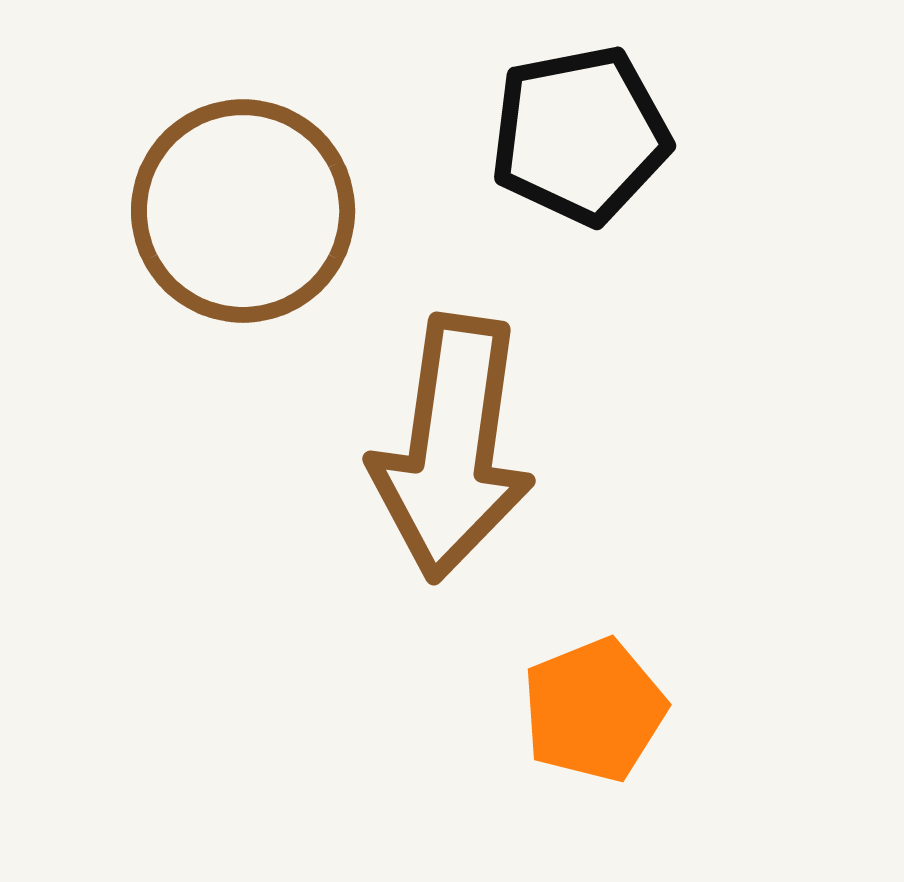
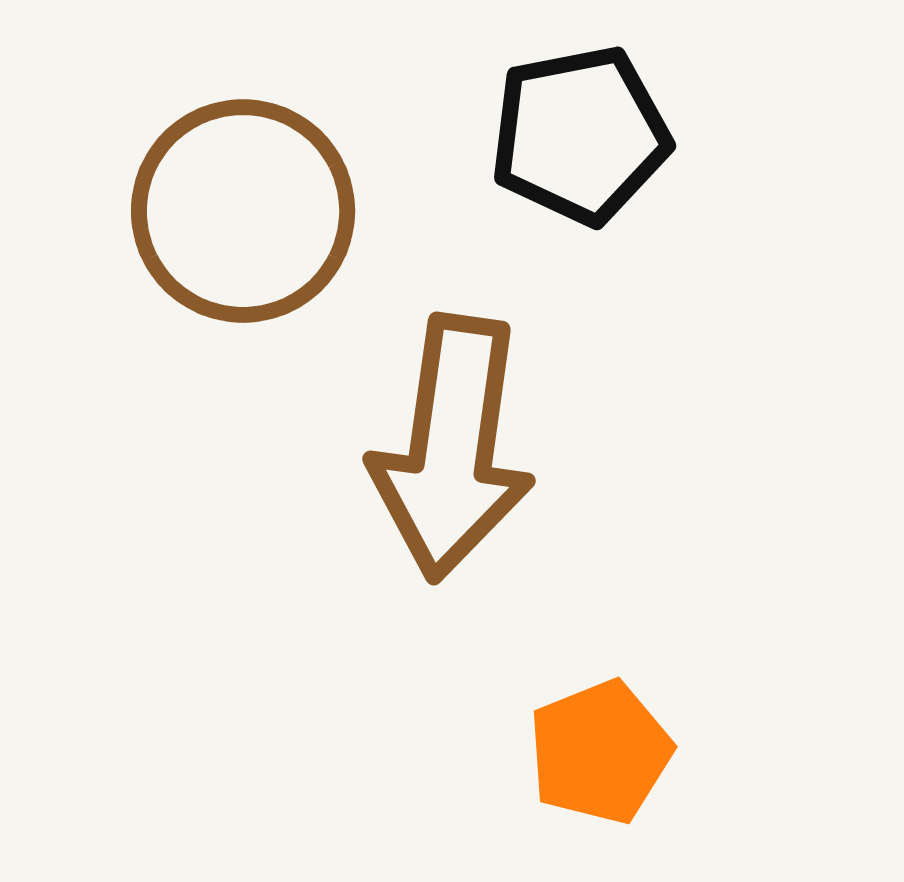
orange pentagon: moved 6 px right, 42 px down
